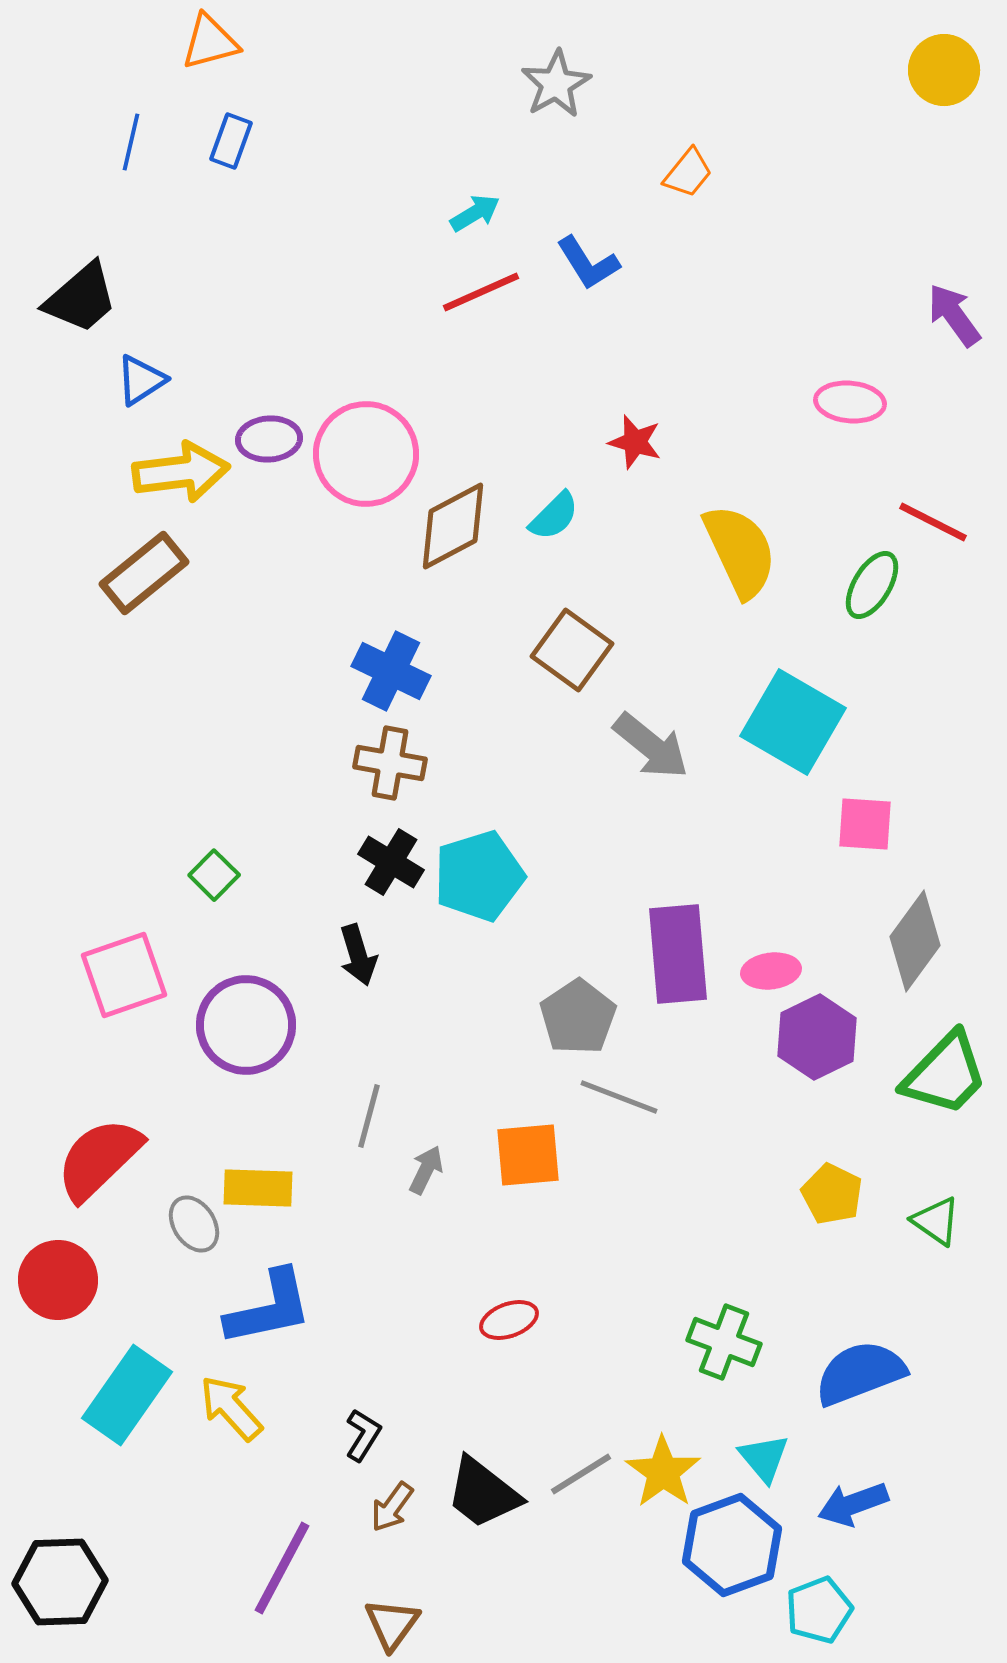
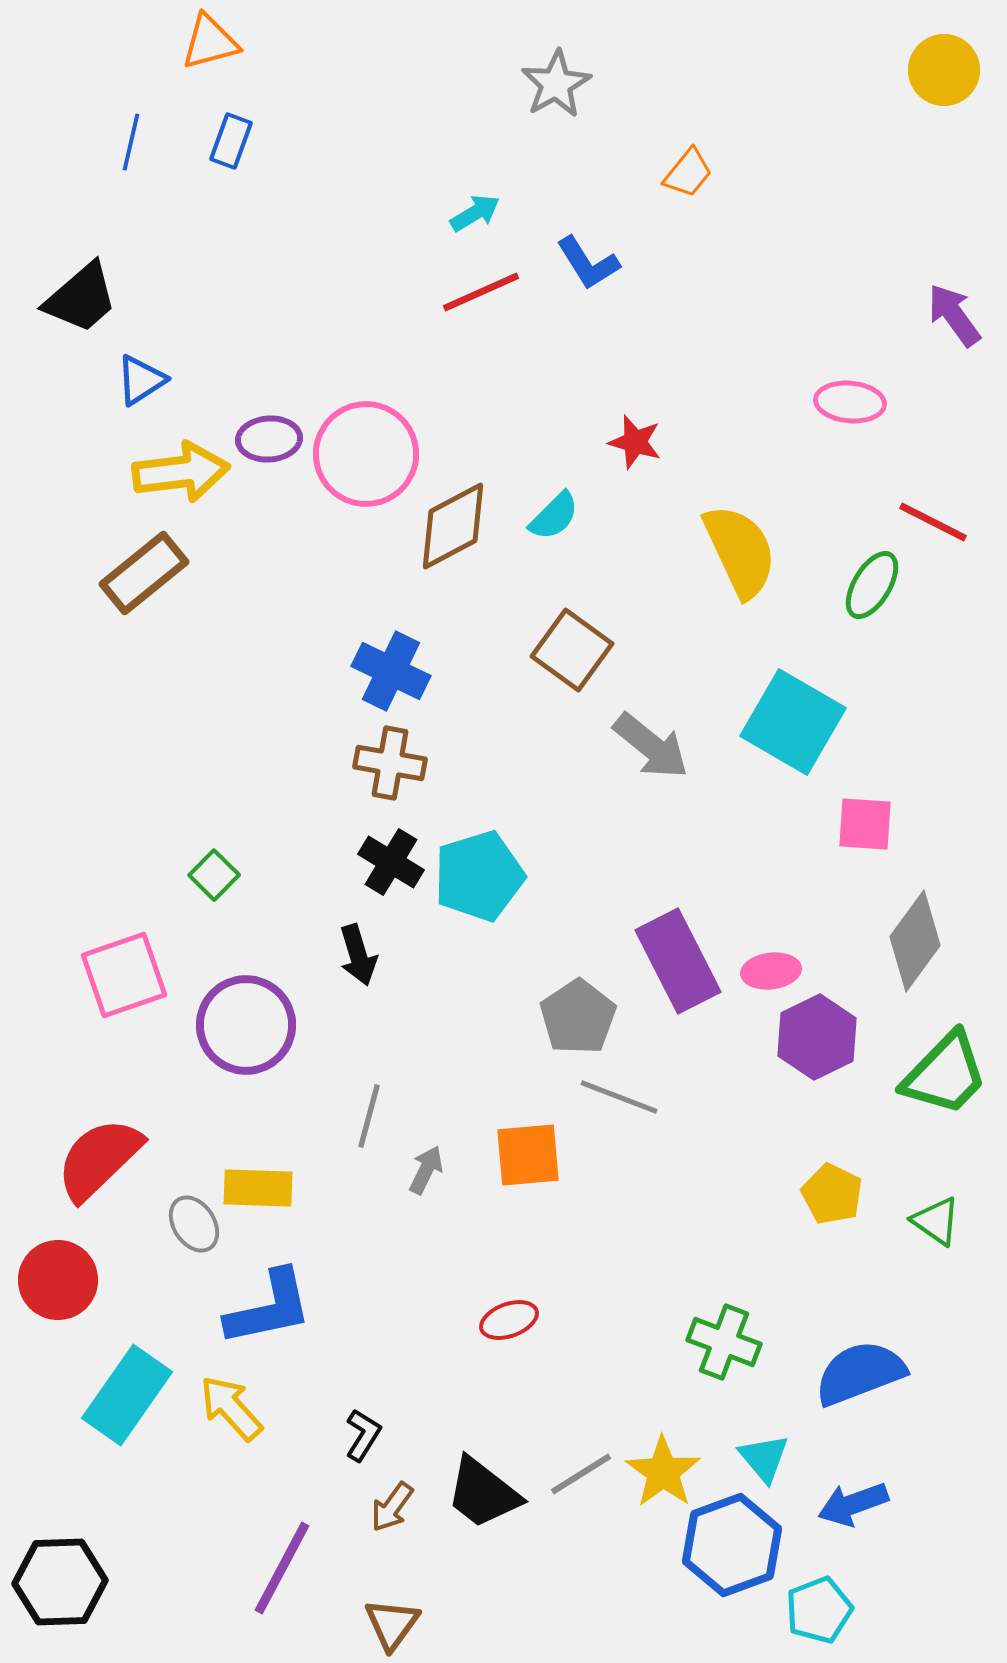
purple rectangle at (678, 954): moved 7 px down; rotated 22 degrees counterclockwise
